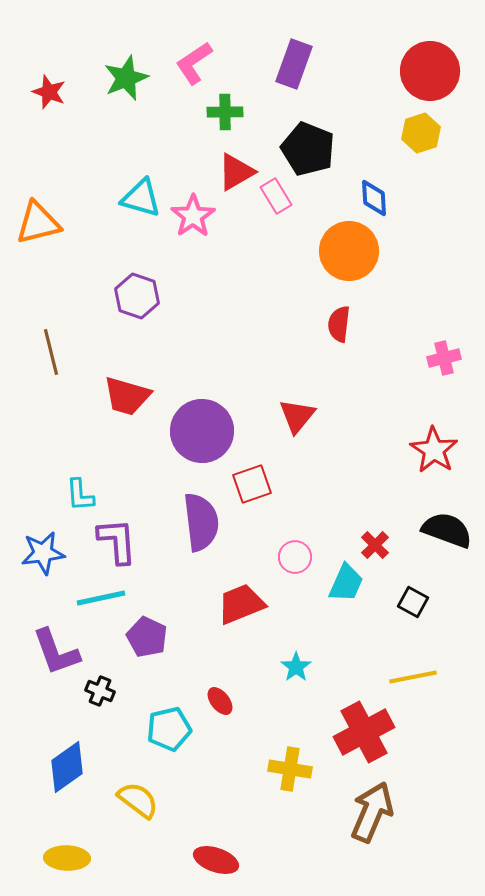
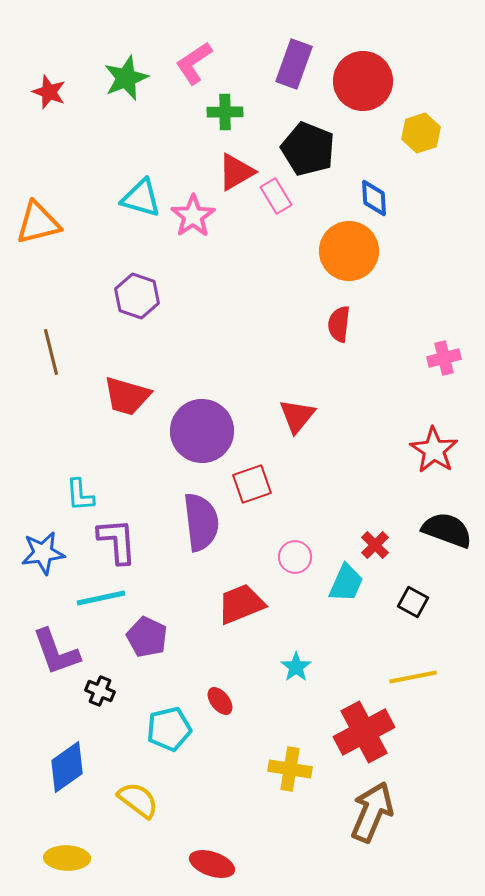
red circle at (430, 71): moved 67 px left, 10 px down
red ellipse at (216, 860): moved 4 px left, 4 px down
